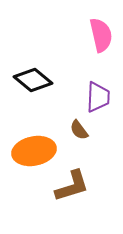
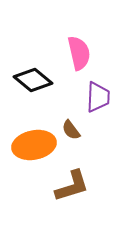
pink semicircle: moved 22 px left, 18 px down
brown semicircle: moved 8 px left
orange ellipse: moved 6 px up
